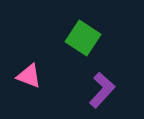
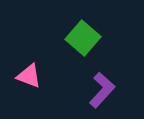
green square: rotated 8 degrees clockwise
